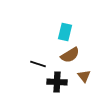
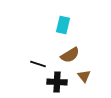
cyan rectangle: moved 2 px left, 7 px up
